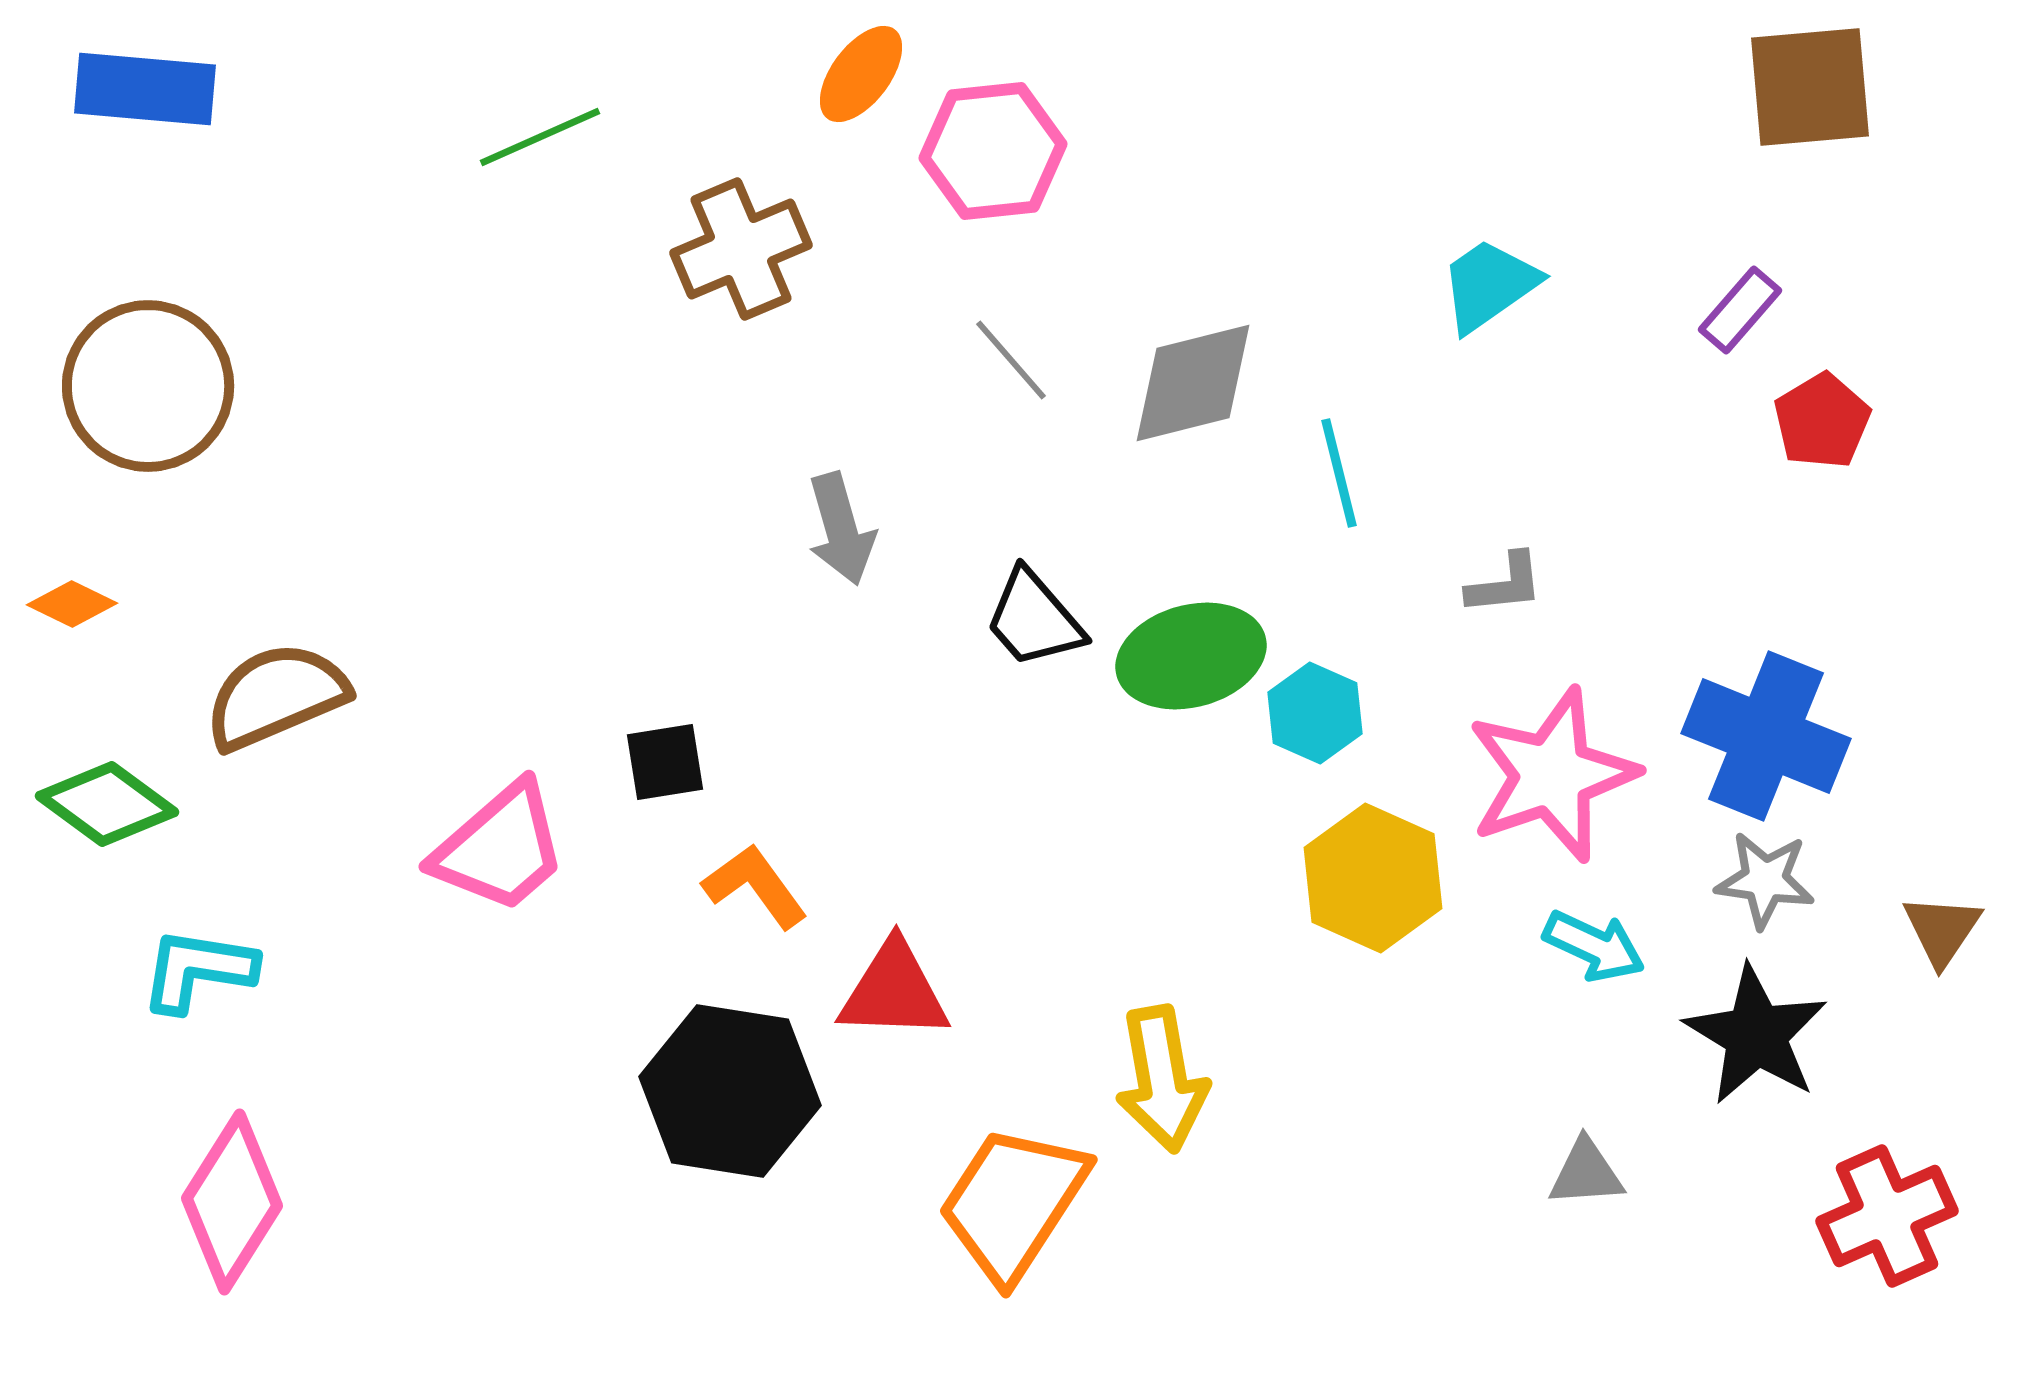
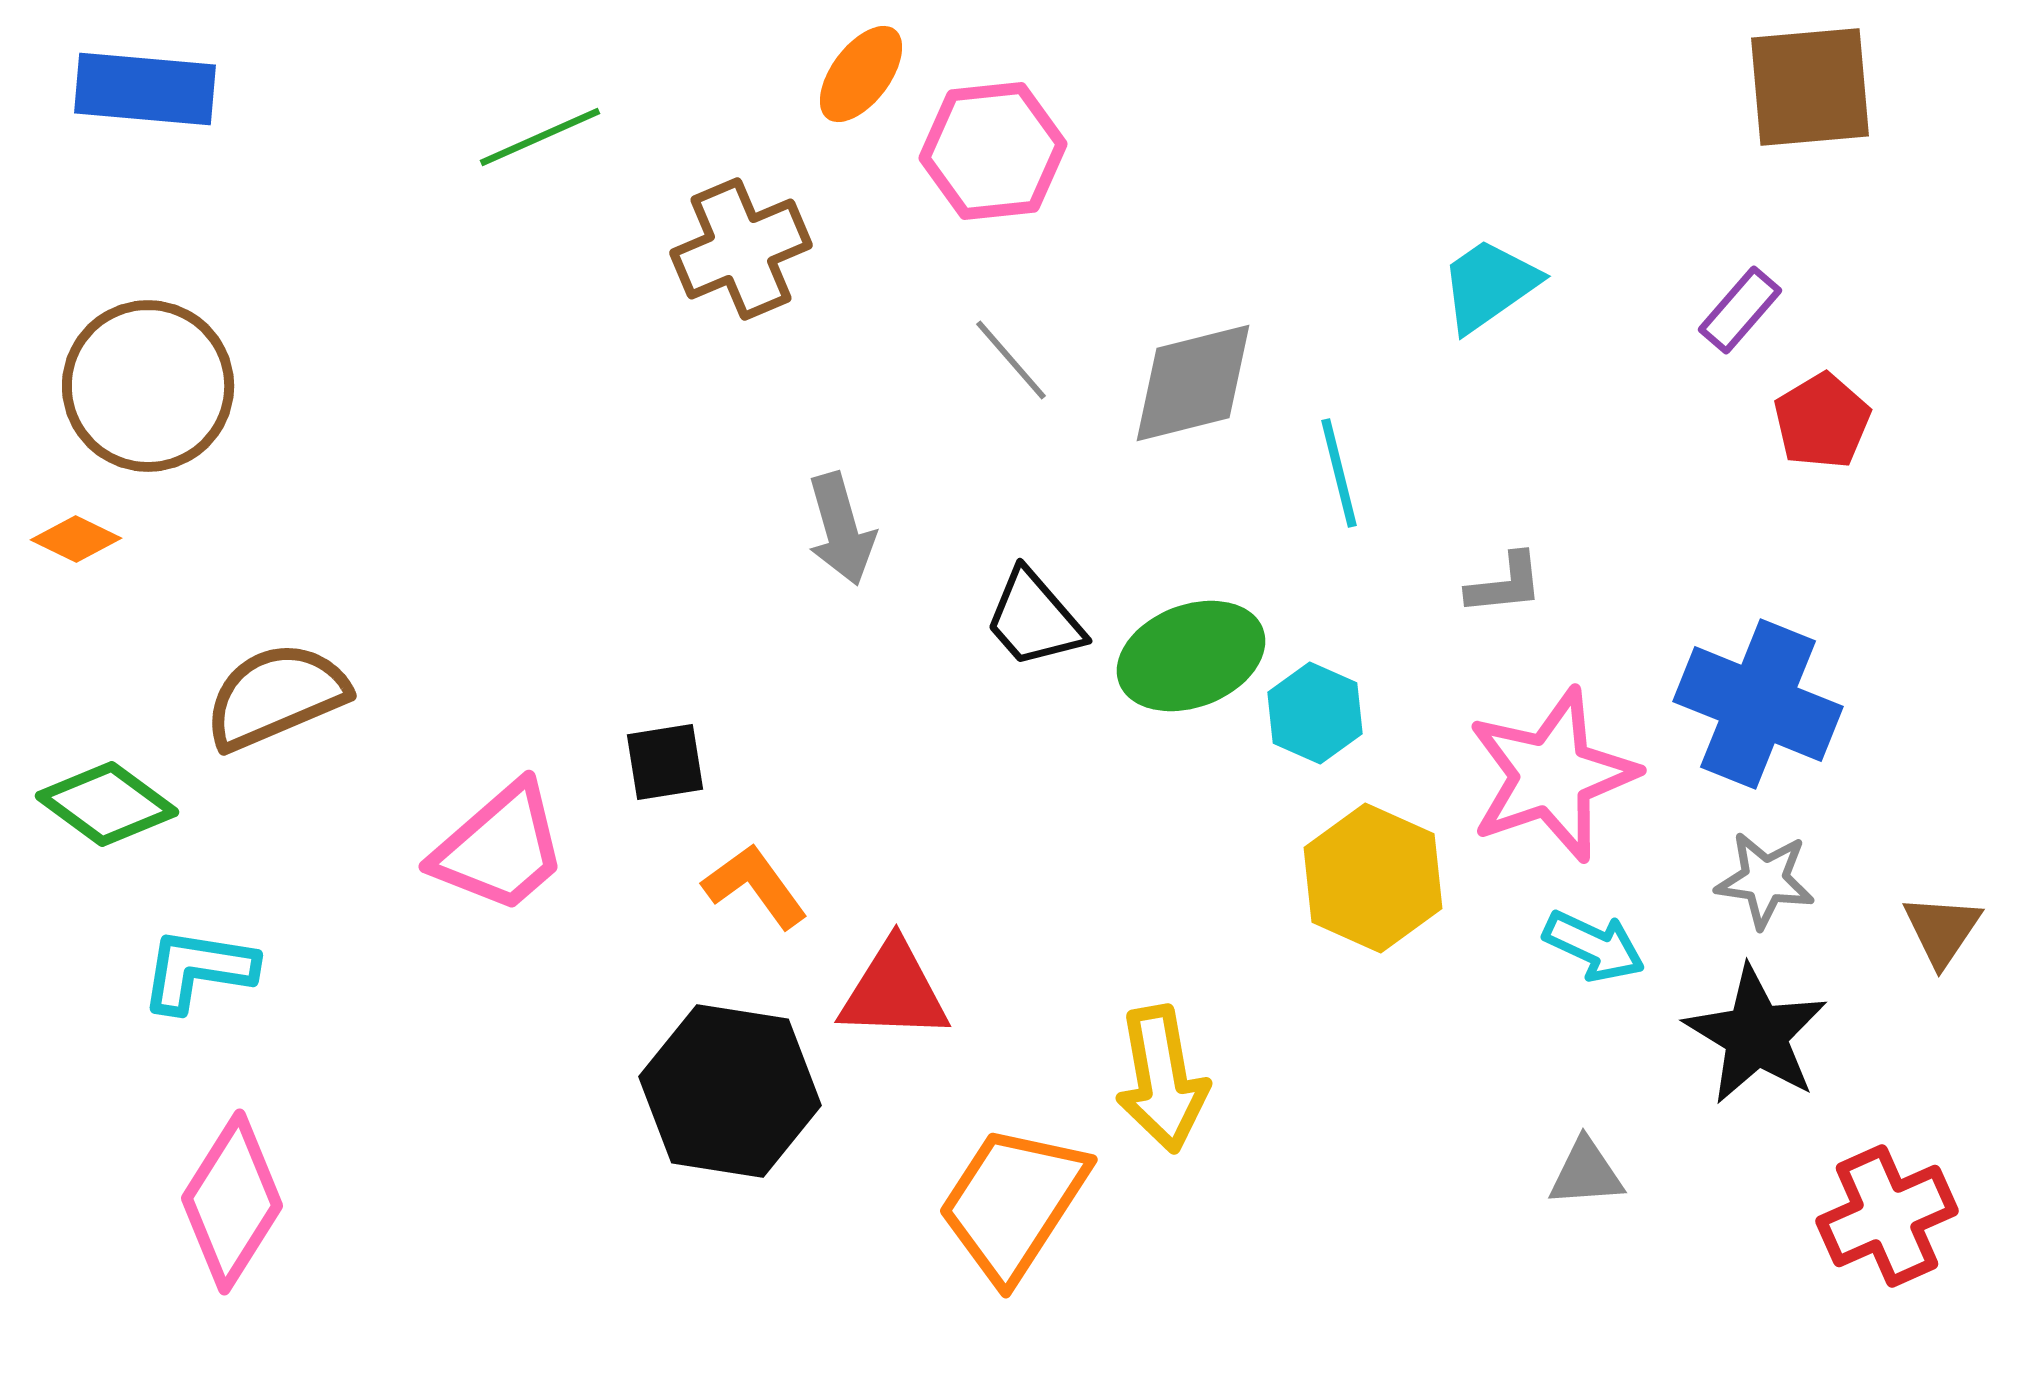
orange diamond: moved 4 px right, 65 px up
green ellipse: rotated 6 degrees counterclockwise
blue cross: moved 8 px left, 32 px up
